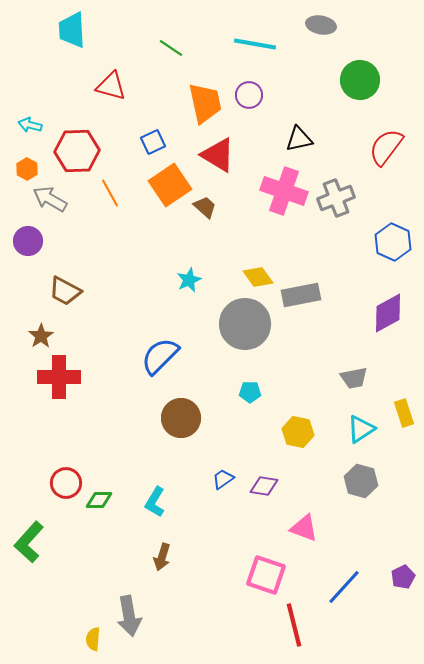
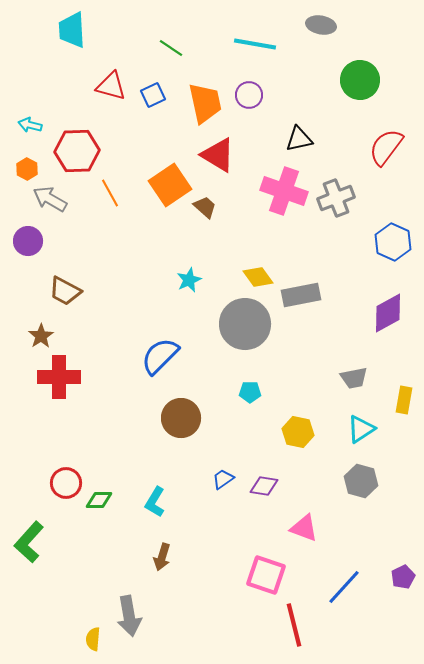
blue square at (153, 142): moved 47 px up
yellow rectangle at (404, 413): moved 13 px up; rotated 28 degrees clockwise
